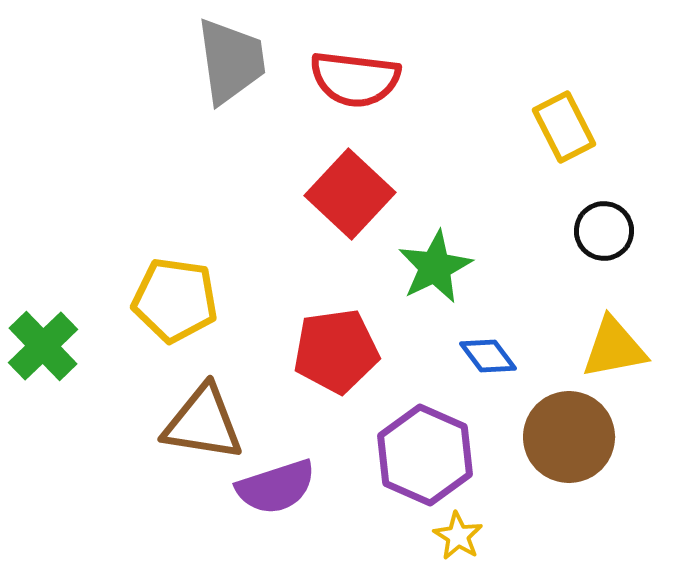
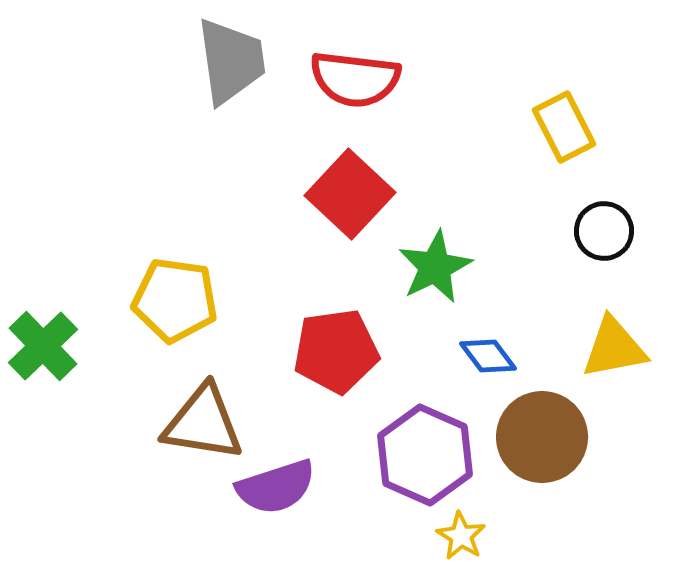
brown circle: moved 27 px left
yellow star: moved 3 px right
